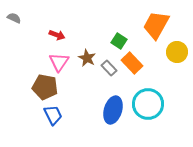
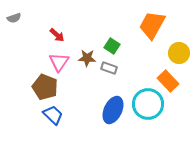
gray semicircle: rotated 136 degrees clockwise
orange trapezoid: moved 4 px left
red arrow: rotated 21 degrees clockwise
green square: moved 7 px left, 5 px down
yellow circle: moved 2 px right, 1 px down
brown star: rotated 24 degrees counterclockwise
orange rectangle: moved 36 px right, 18 px down
gray rectangle: rotated 28 degrees counterclockwise
brown pentagon: rotated 10 degrees clockwise
blue ellipse: rotated 8 degrees clockwise
blue trapezoid: rotated 20 degrees counterclockwise
